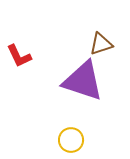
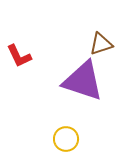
yellow circle: moved 5 px left, 1 px up
